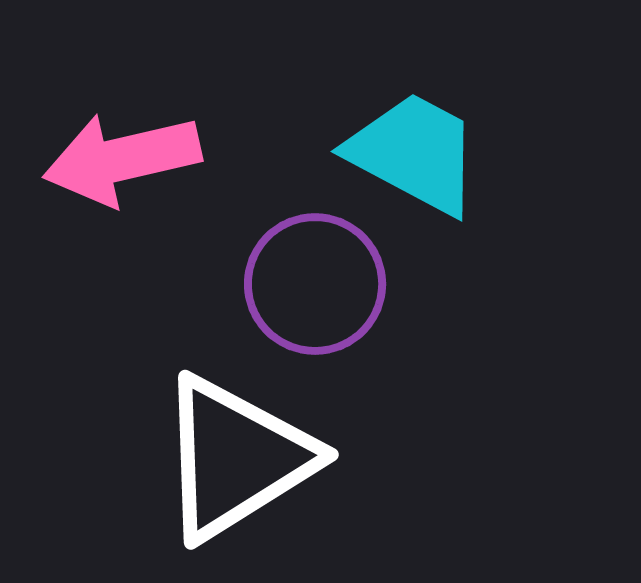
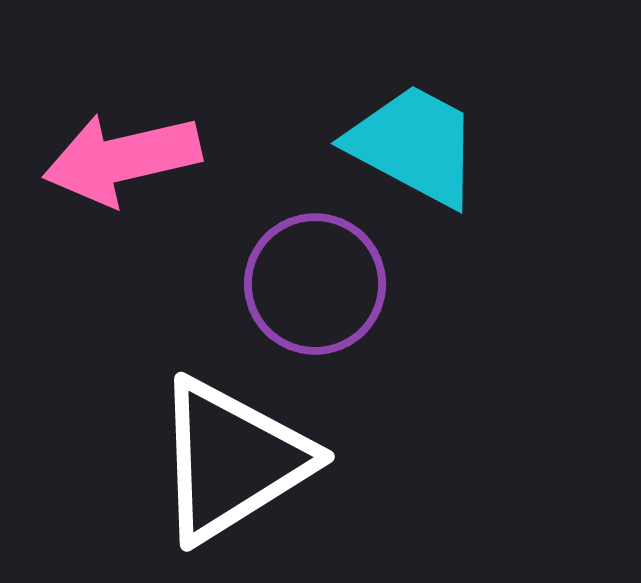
cyan trapezoid: moved 8 px up
white triangle: moved 4 px left, 2 px down
